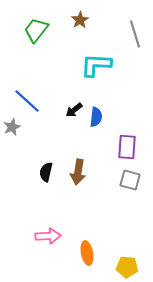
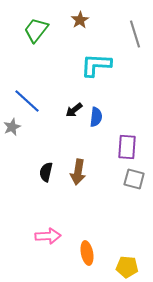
gray square: moved 4 px right, 1 px up
